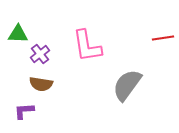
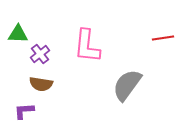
pink L-shape: rotated 15 degrees clockwise
